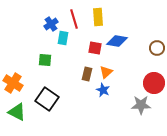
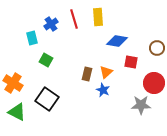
cyan rectangle: moved 31 px left; rotated 24 degrees counterclockwise
red square: moved 36 px right, 14 px down
green square: moved 1 px right; rotated 24 degrees clockwise
